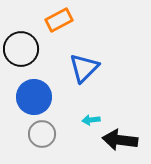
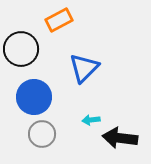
black arrow: moved 2 px up
